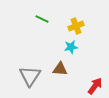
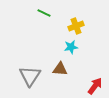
green line: moved 2 px right, 6 px up
